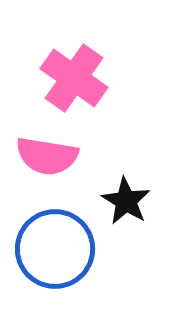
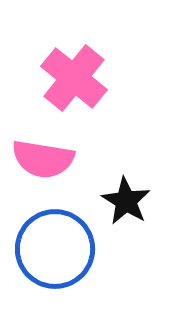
pink cross: rotated 4 degrees clockwise
pink semicircle: moved 4 px left, 3 px down
